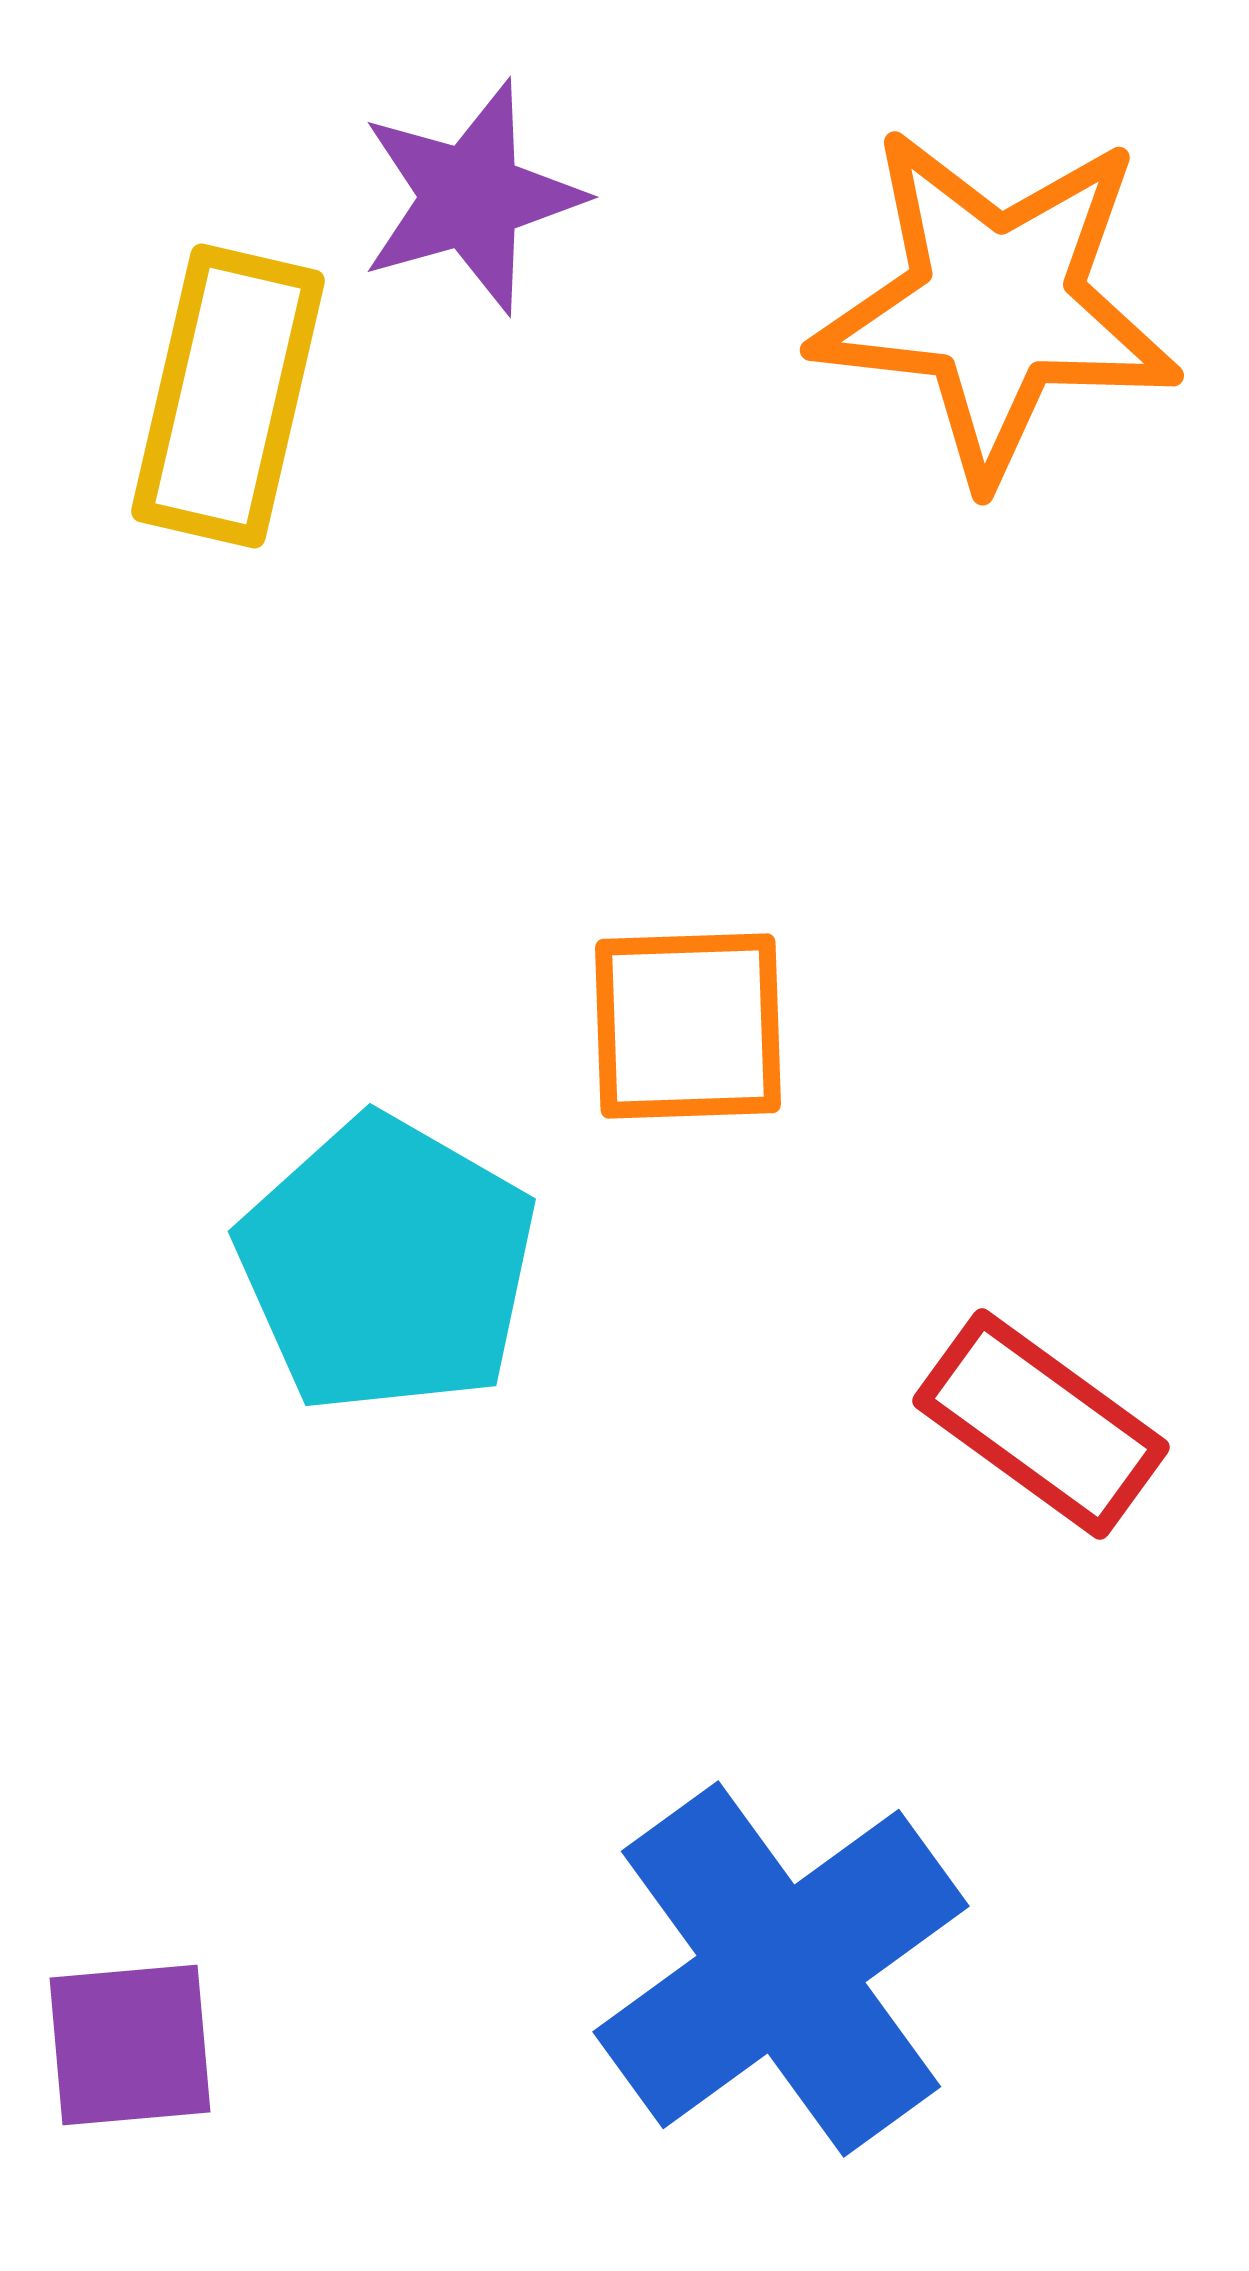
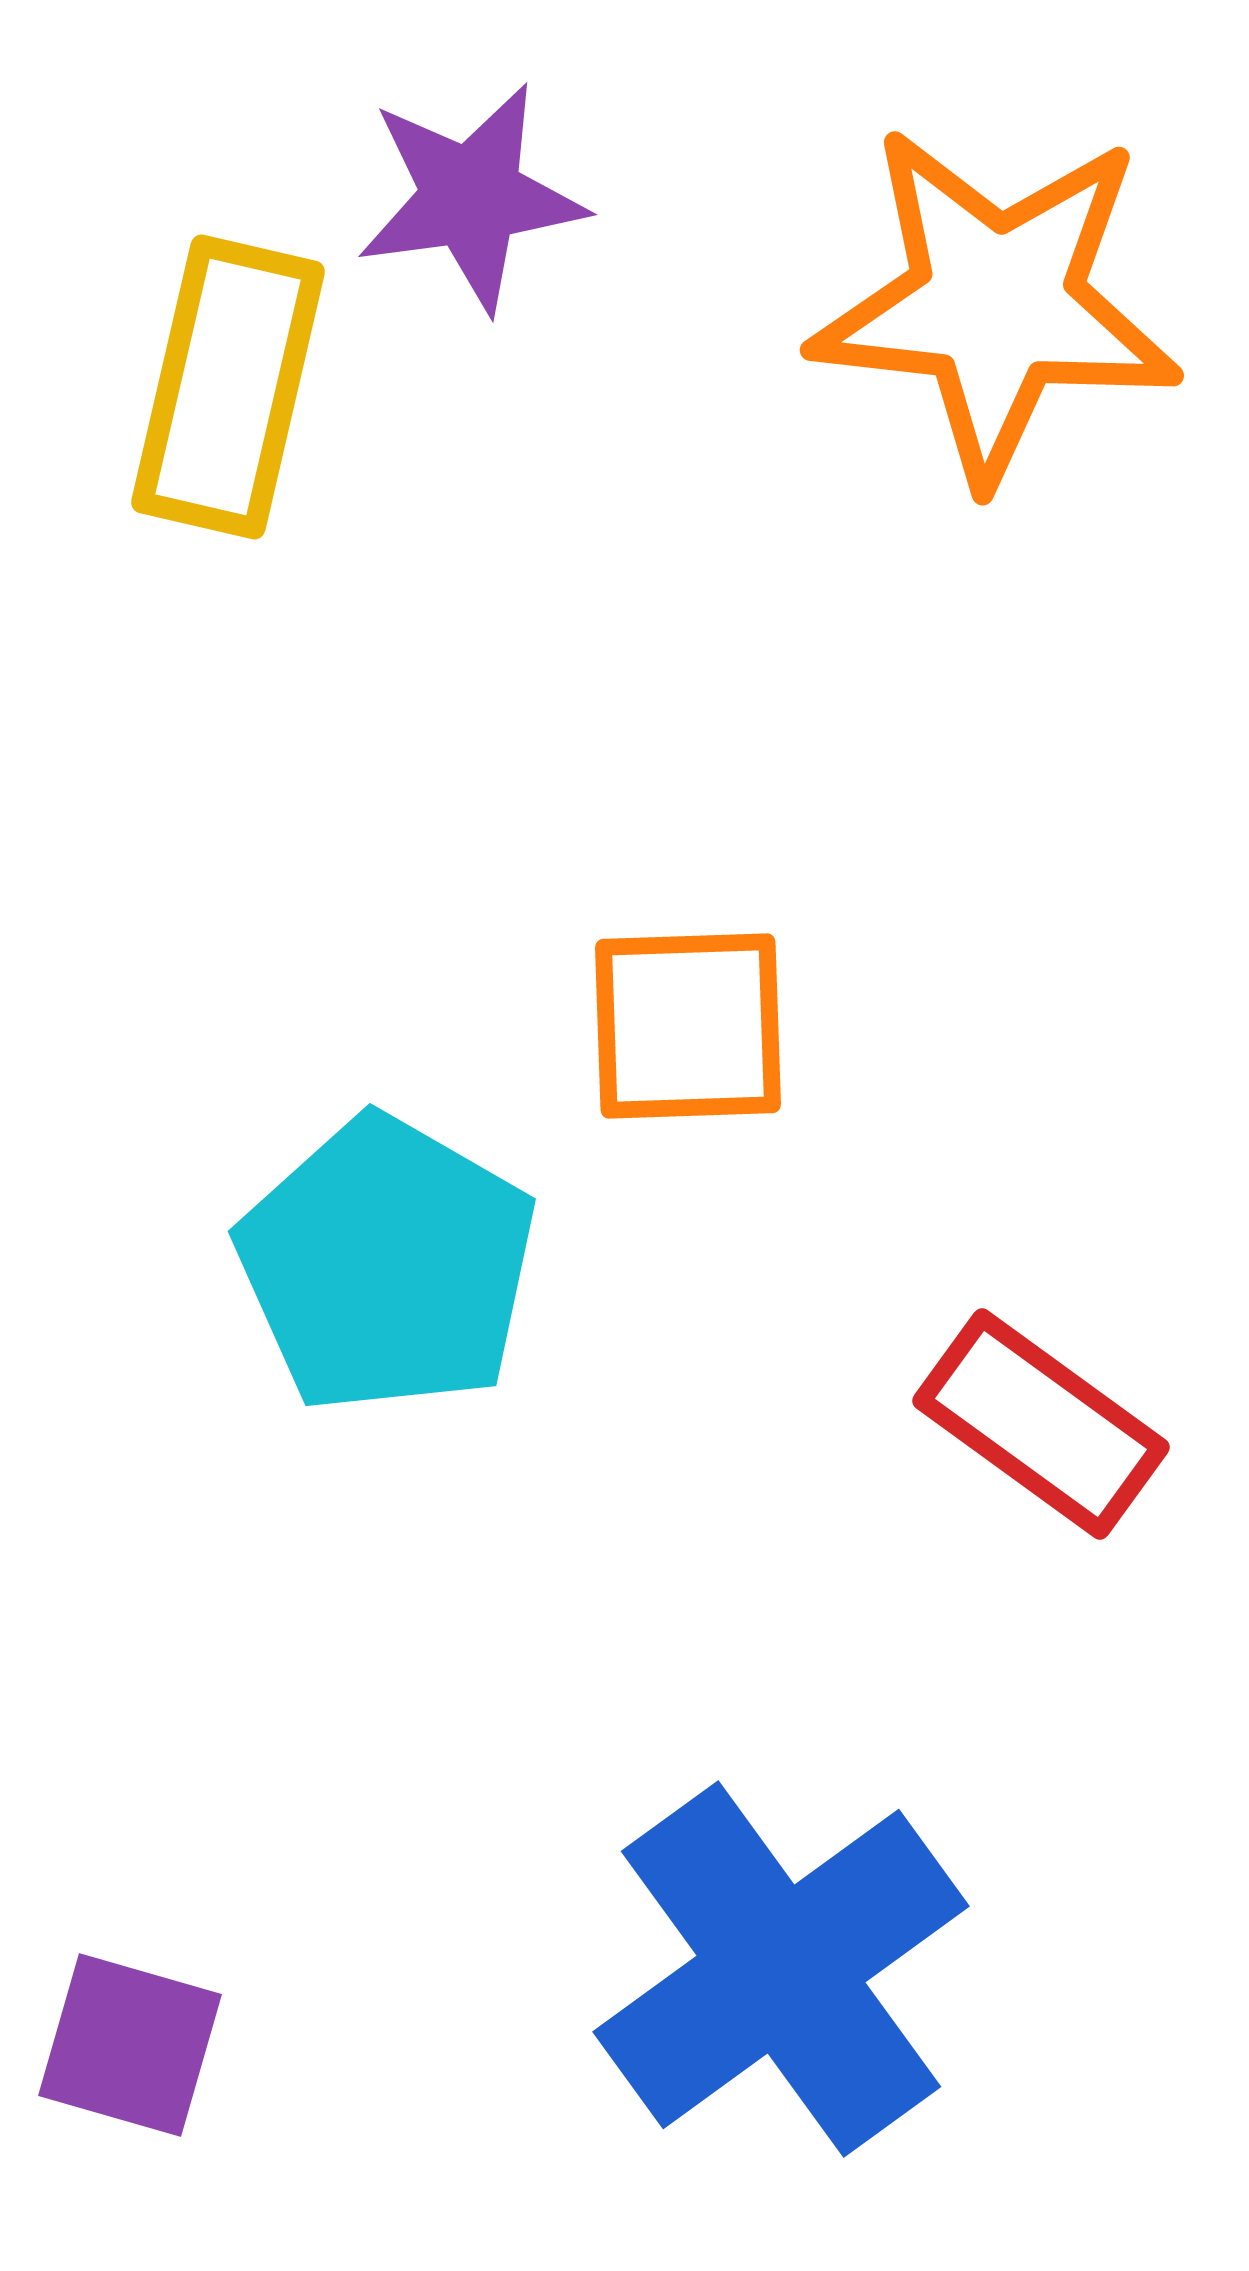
purple star: rotated 8 degrees clockwise
yellow rectangle: moved 9 px up
purple square: rotated 21 degrees clockwise
